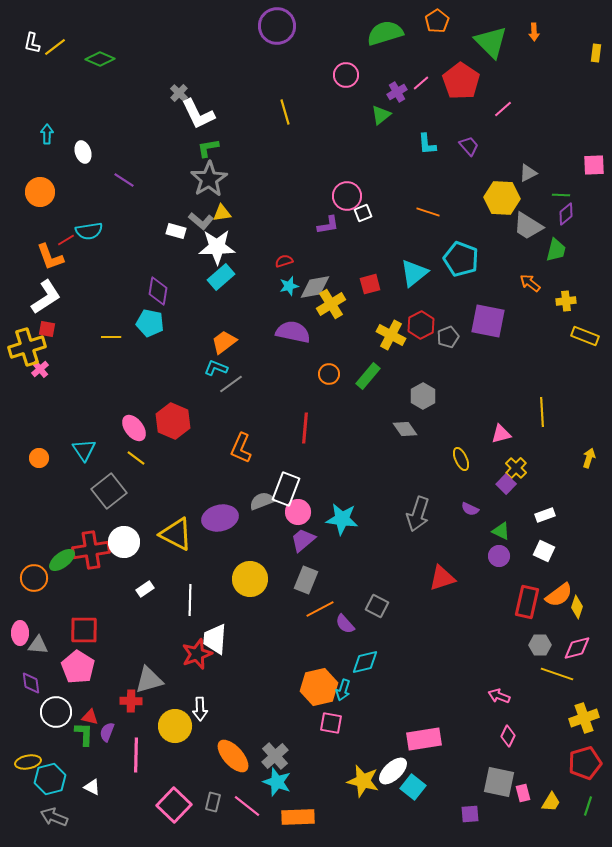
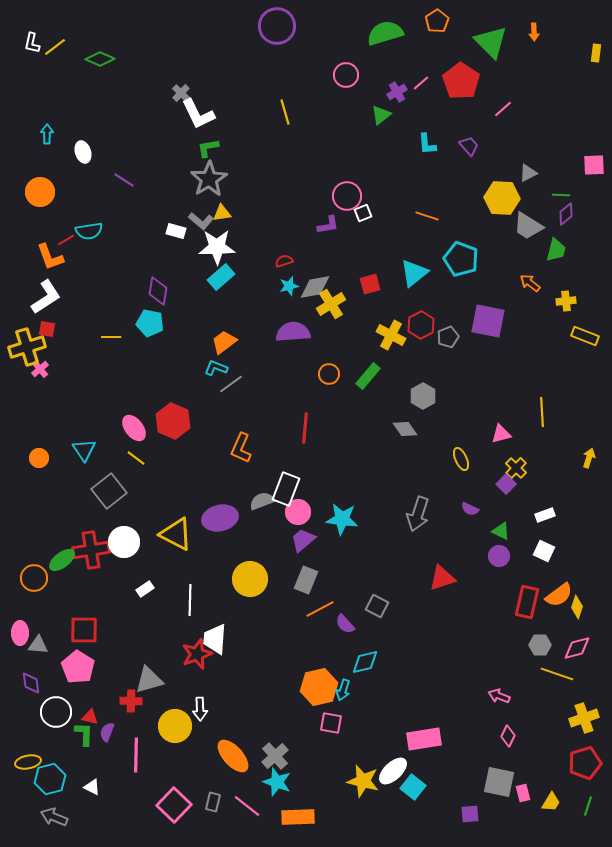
gray cross at (179, 93): moved 2 px right
orange line at (428, 212): moved 1 px left, 4 px down
purple semicircle at (293, 332): rotated 16 degrees counterclockwise
